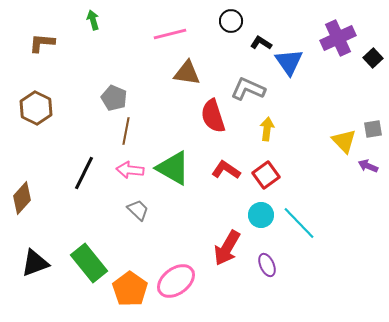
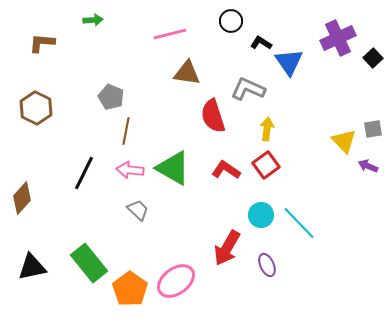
green arrow: rotated 102 degrees clockwise
gray pentagon: moved 3 px left, 1 px up
red square: moved 10 px up
black triangle: moved 3 px left, 4 px down; rotated 8 degrees clockwise
